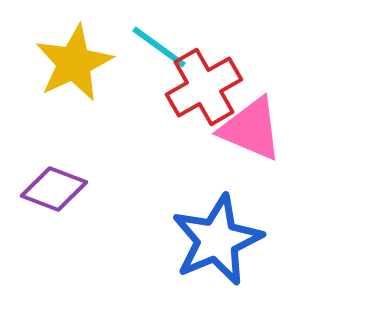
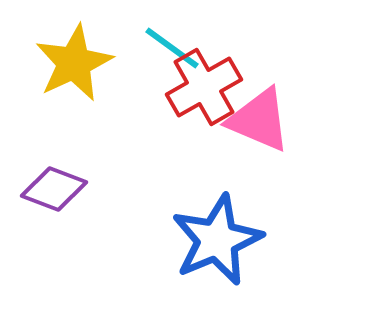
cyan line: moved 13 px right, 1 px down
pink triangle: moved 8 px right, 9 px up
